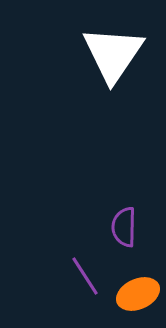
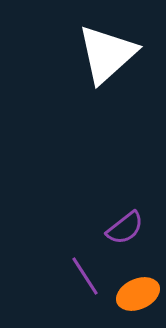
white triangle: moved 6 px left; rotated 14 degrees clockwise
purple semicircle: moved 1 px right, 1 px down; rotated 129 degrees counterclockwise
